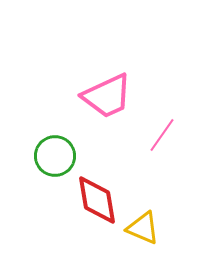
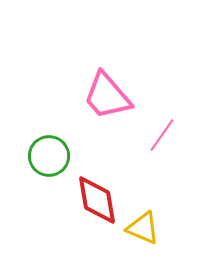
pink trapezoid: rotated 74 degrees clockwise
green circle: moved 6 px left
